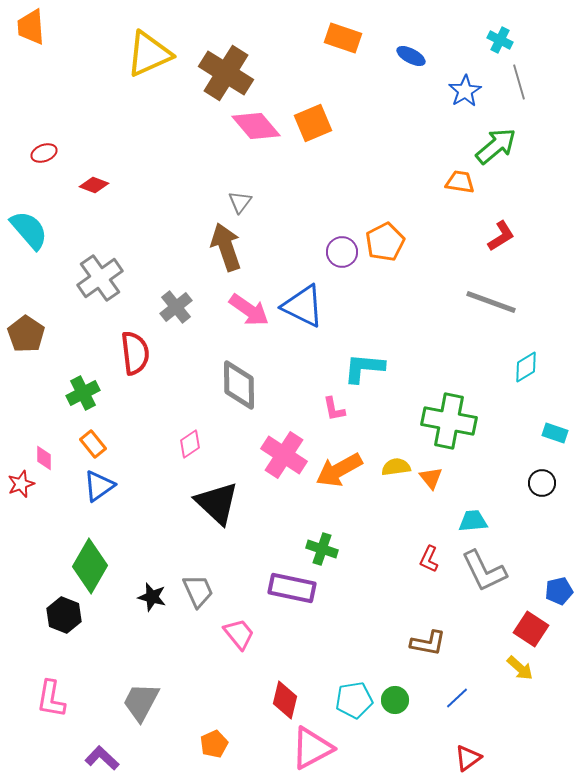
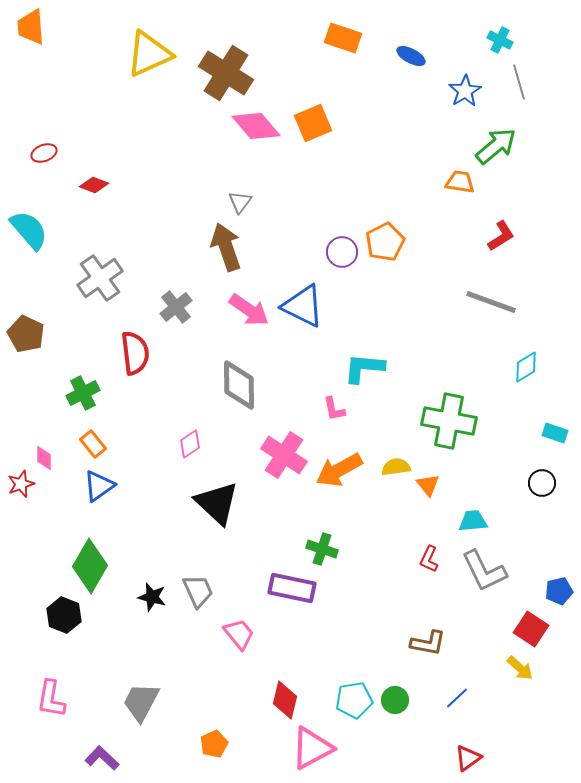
brown pentagon at (26, 334): rotated 9 degrees counterclockwise
orange triangle at (431, 478): moved 3 px left, 7 px down
